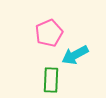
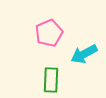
cyan arrow: moved 9 px right, 1 px up
